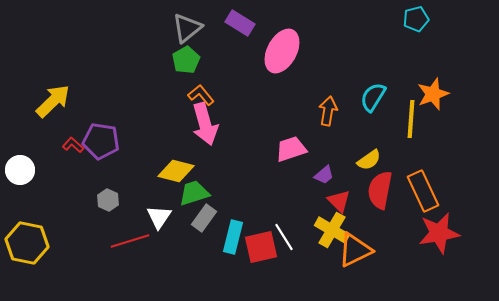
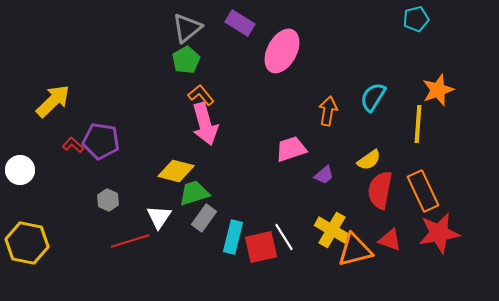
orange star: moved 5 px right, 4 px up
yellow line: moved 7 px right, 5 px down
red triangle: moved 51 px right, 39 px down; rotated 25 degrees counterclockwise
orange triangle: rotated 12 degrees clockwise
